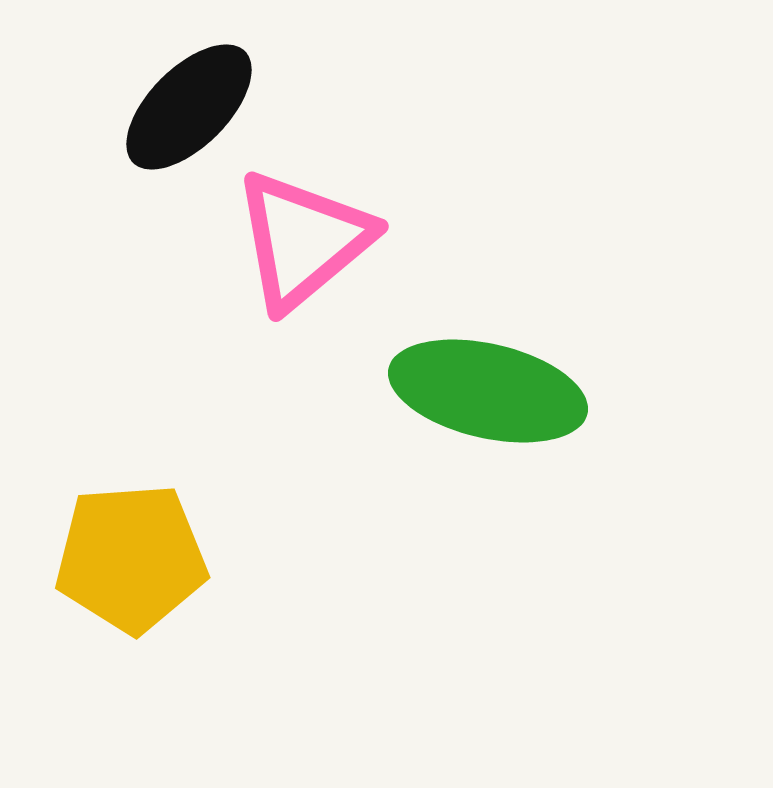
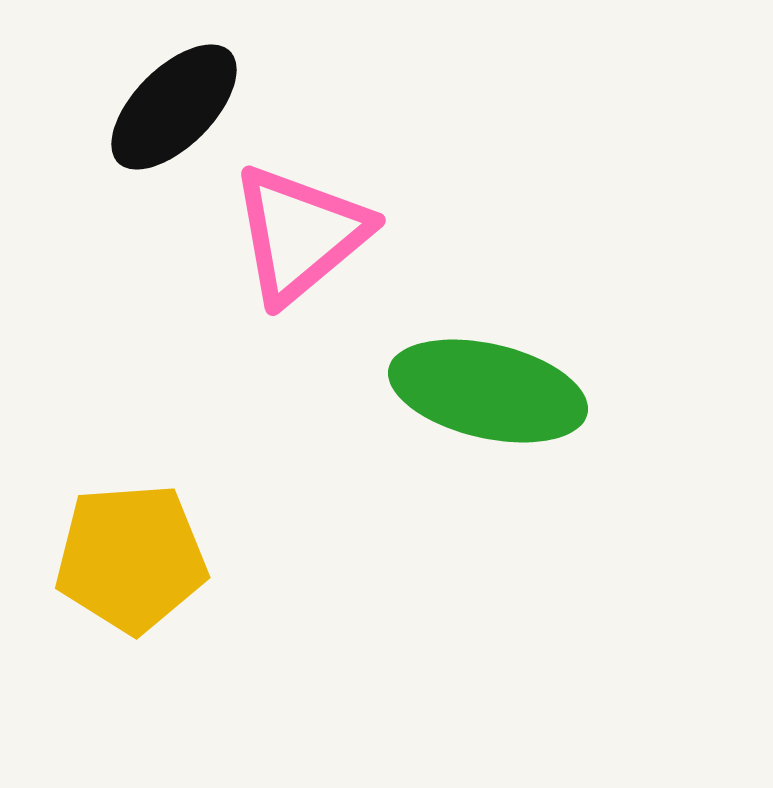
black ellipse: moved 15 px left
pink triangle: moved 3 px left, 6 px up
